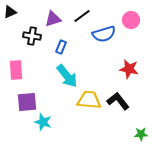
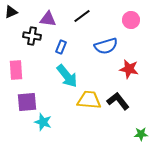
black triangle: moved 1 px right
purple triangle: moved 5 px left; rotated 24 degrees clockwise
blue semicircle: moved 2 px right, 12 px down
